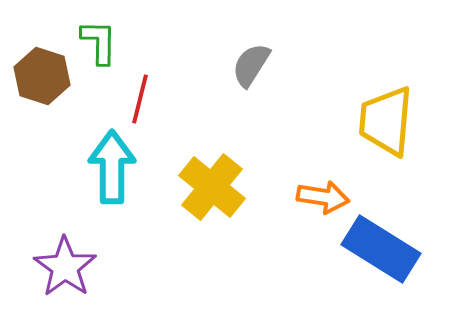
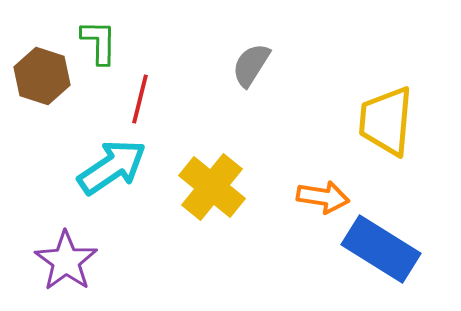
cyan arrow: rotated 56 degrees clockwise
purple star: moved 1 px right, 6 px up
